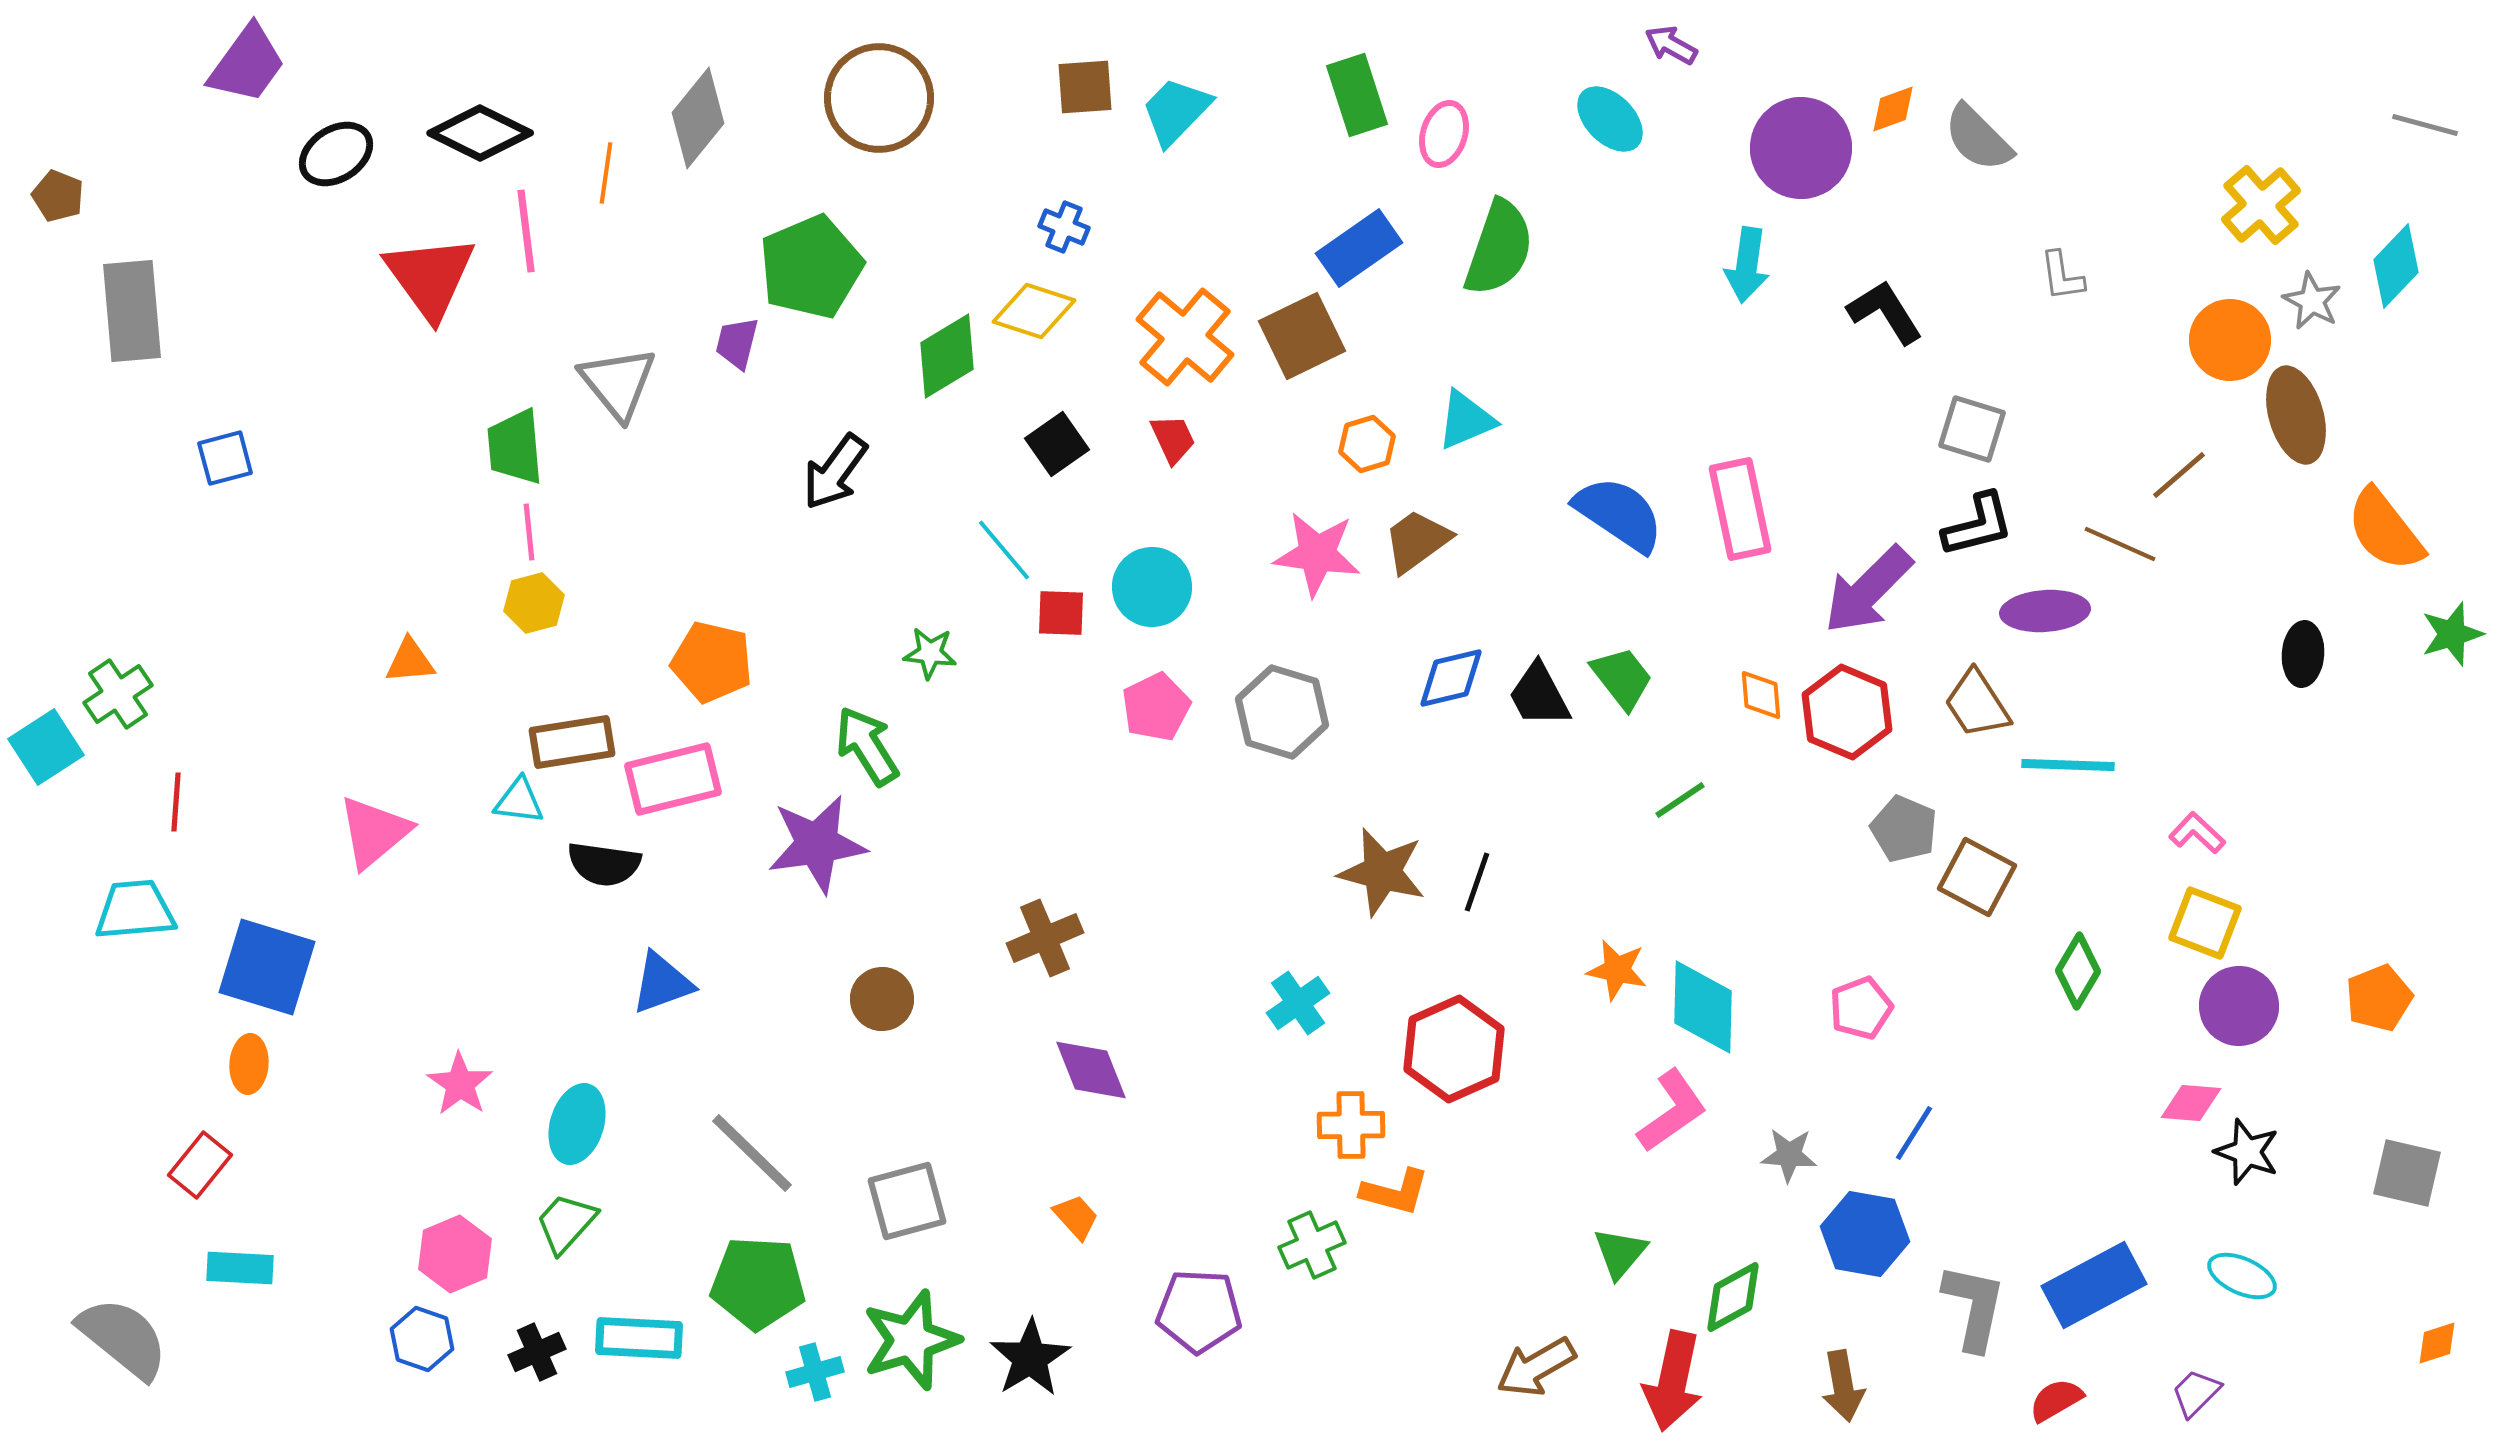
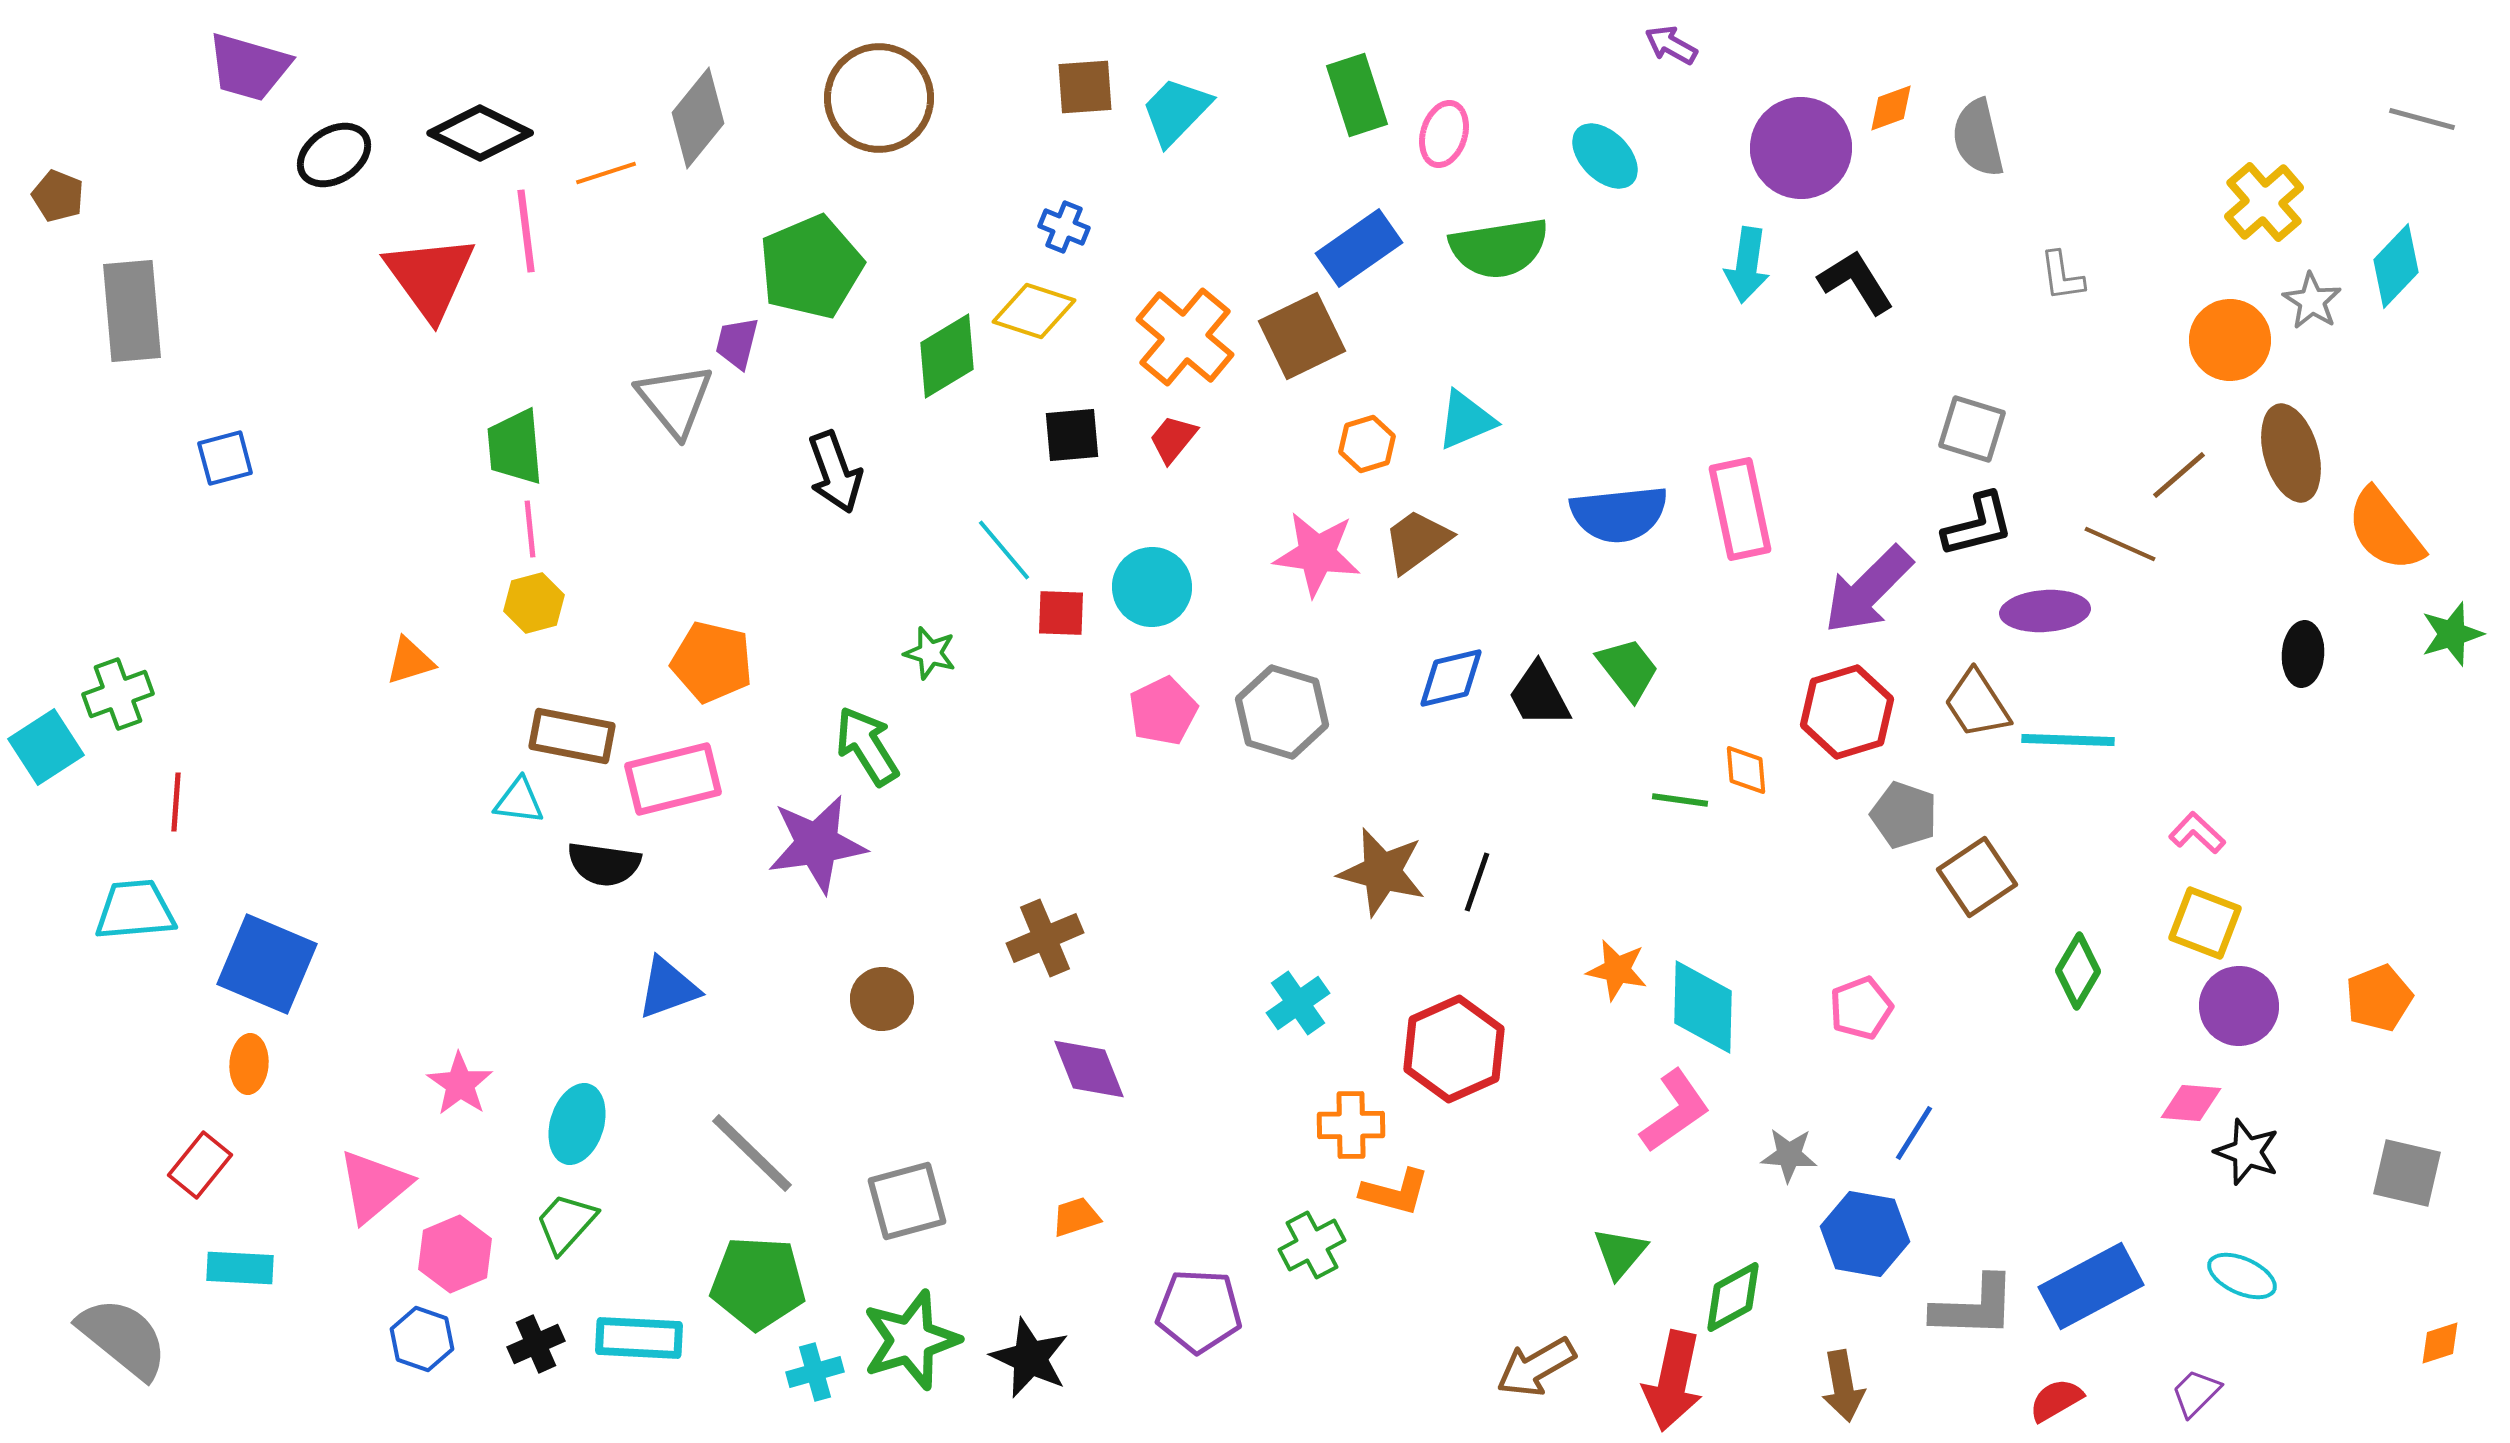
purple trapezoid at (247, 64): moved 2 px right, 3 px down; rotated 70 degrees clockwise
orange diamond at (1893, 109): moved 2 px left, 1 px up
cyan ellipse at (1610, 119): moved 5 px left, 37 px down
gray line at (2425, 125): moved 3 px left, 6 px up
gray semicircle at (1978, 138): rotated 32 degrees clockwise
black ellipse at (336, 154): moved 2 px left, 1 px down
orange line at (606, 173): rotated 64 degrees clockwise
yellow cross at (2261, 205): moved 3 px right, 3 px up
green semicircle at (1499, 248): rotated 62 degrees clockwise
gray star at (2312, 301): rotated 4 degrees clockwise
black L-shape at (1885, 312): moved 29 px left, 30 px up
gray triangle at (618, 383): moved 57 px right, 17 px down
brown ellipse at (2296, 415): moved 5 px left, 38 px down
red trapezoid at (1173, 439): rotated 116 degrees counterclockwise
black square at (1057, 444): moved 15 px right, 9 px up; rotated 30 degrees clockwise
black arrow at (835, 472): rotated 56 degrees counterclockwise
blue semicircle at (1619, 514): rotated 140 degrees clockwise
pink line at (529, 532): moved 1 px right, 3 px up
green star at (930, 653): rotated 10 degrees clockwise
orange triangle at (410, 661): rotated 12 degrees counterclockwise
green trapezoid at (1622, 678): moved 6 px right, 9 px up
green cross at (118, 694): rotated 14 degrees clockwise
orange diamond at (1761, 695): moved 15 px left, 75 px down
pink pentagon at (1156, 707): moved 7 px right, 4 px down
red hexagon at (1847, 712): rotated 20 degrees clockwise
brown rectangle at (572, 742): moved 6 px up; rotated 20 degrees clockwise
cyan line at (2068, 765): moved 25 px up
green line at (1680, 800): rotated 42 degrees clockwise
gray pentagon at (1904, 829): moved 14 px up; rotated 4 degrees counterclockwise
pink triangle at (374, 832): moved 354 px down
brown square at (1977, 877): rotated 28 degrees clockwise
blue square at (267, 967): moved 3 px up; rotated 6 degrees clockwise
blue triangle at (662, 983): moved 6 px right, 5 px down
purple diamond at (1091, 1070): moved 2 px left, 1 px up
pink L-shape at (1672, 1111): moved 3 px right
orange trapezoid at (1076, 1217): rotated 66 degrees counterclockwise
green cross at (1312, 1245): rotated 4 degrees counterclockwise
blue rectangle at (2094, 1285): moved 3 px left, 1 px down
gray L-shape at (1974, 1307): rotated 80 degrees clockwise
orange diamond at (2437, 1343): moved 3 px right
black cross at (537, 1352): moved 1 px left, 8 px up
black star at (1030, 1358): rotated 16 degrees counterclockwise
